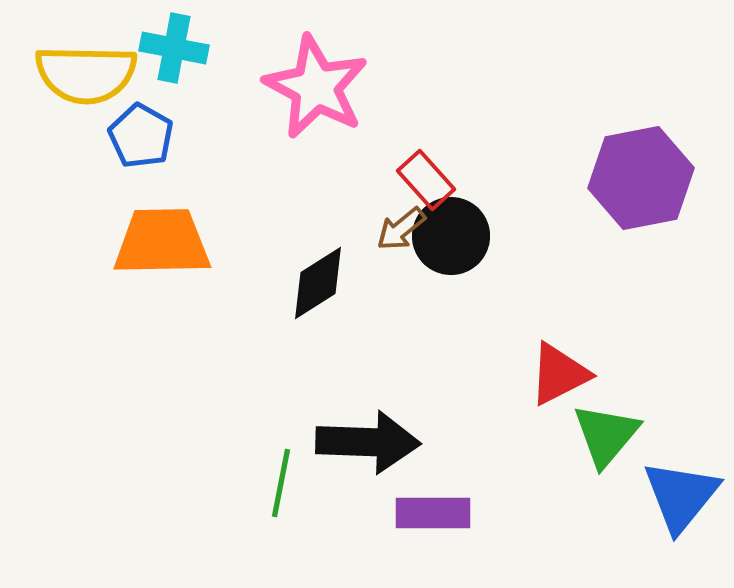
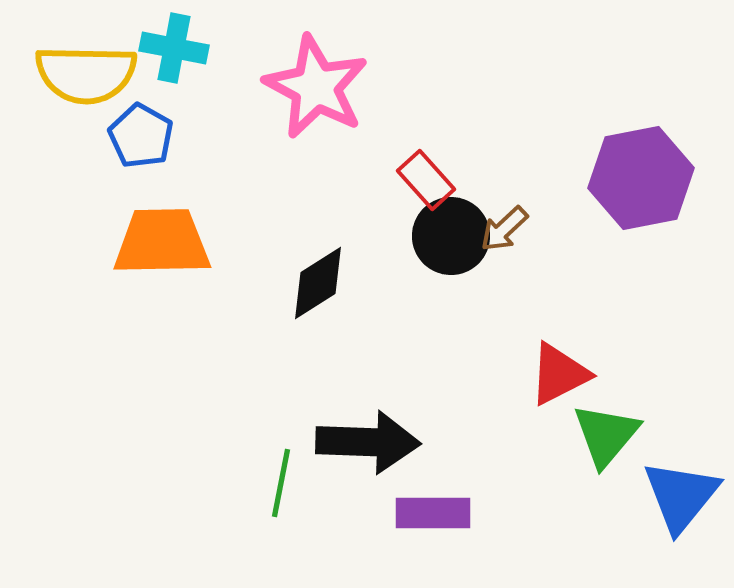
brown arrow: moved 103 px right; rotated 4 degrees counterclockwise
